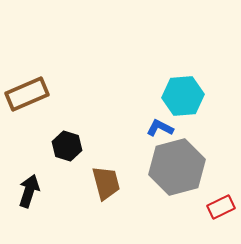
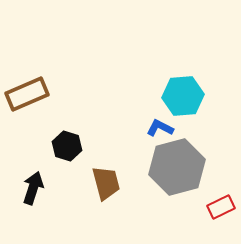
black arrow: moved 4 px right, 3 px up
